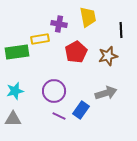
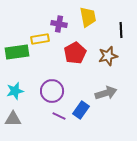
red pentagon: moved 1 px left, 1 px down
purple circle: moved 2 px left
